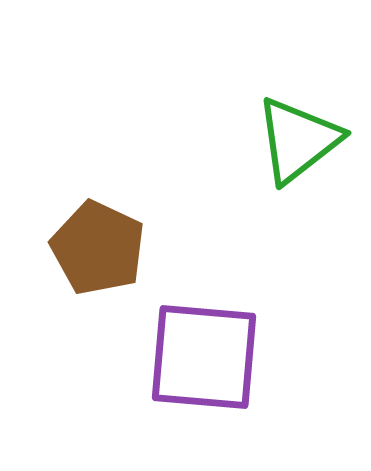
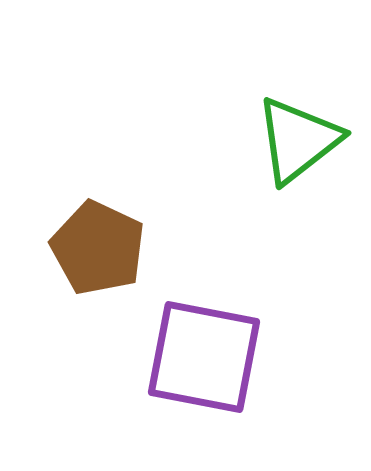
purple square: rotated 6 degrees clockwise
